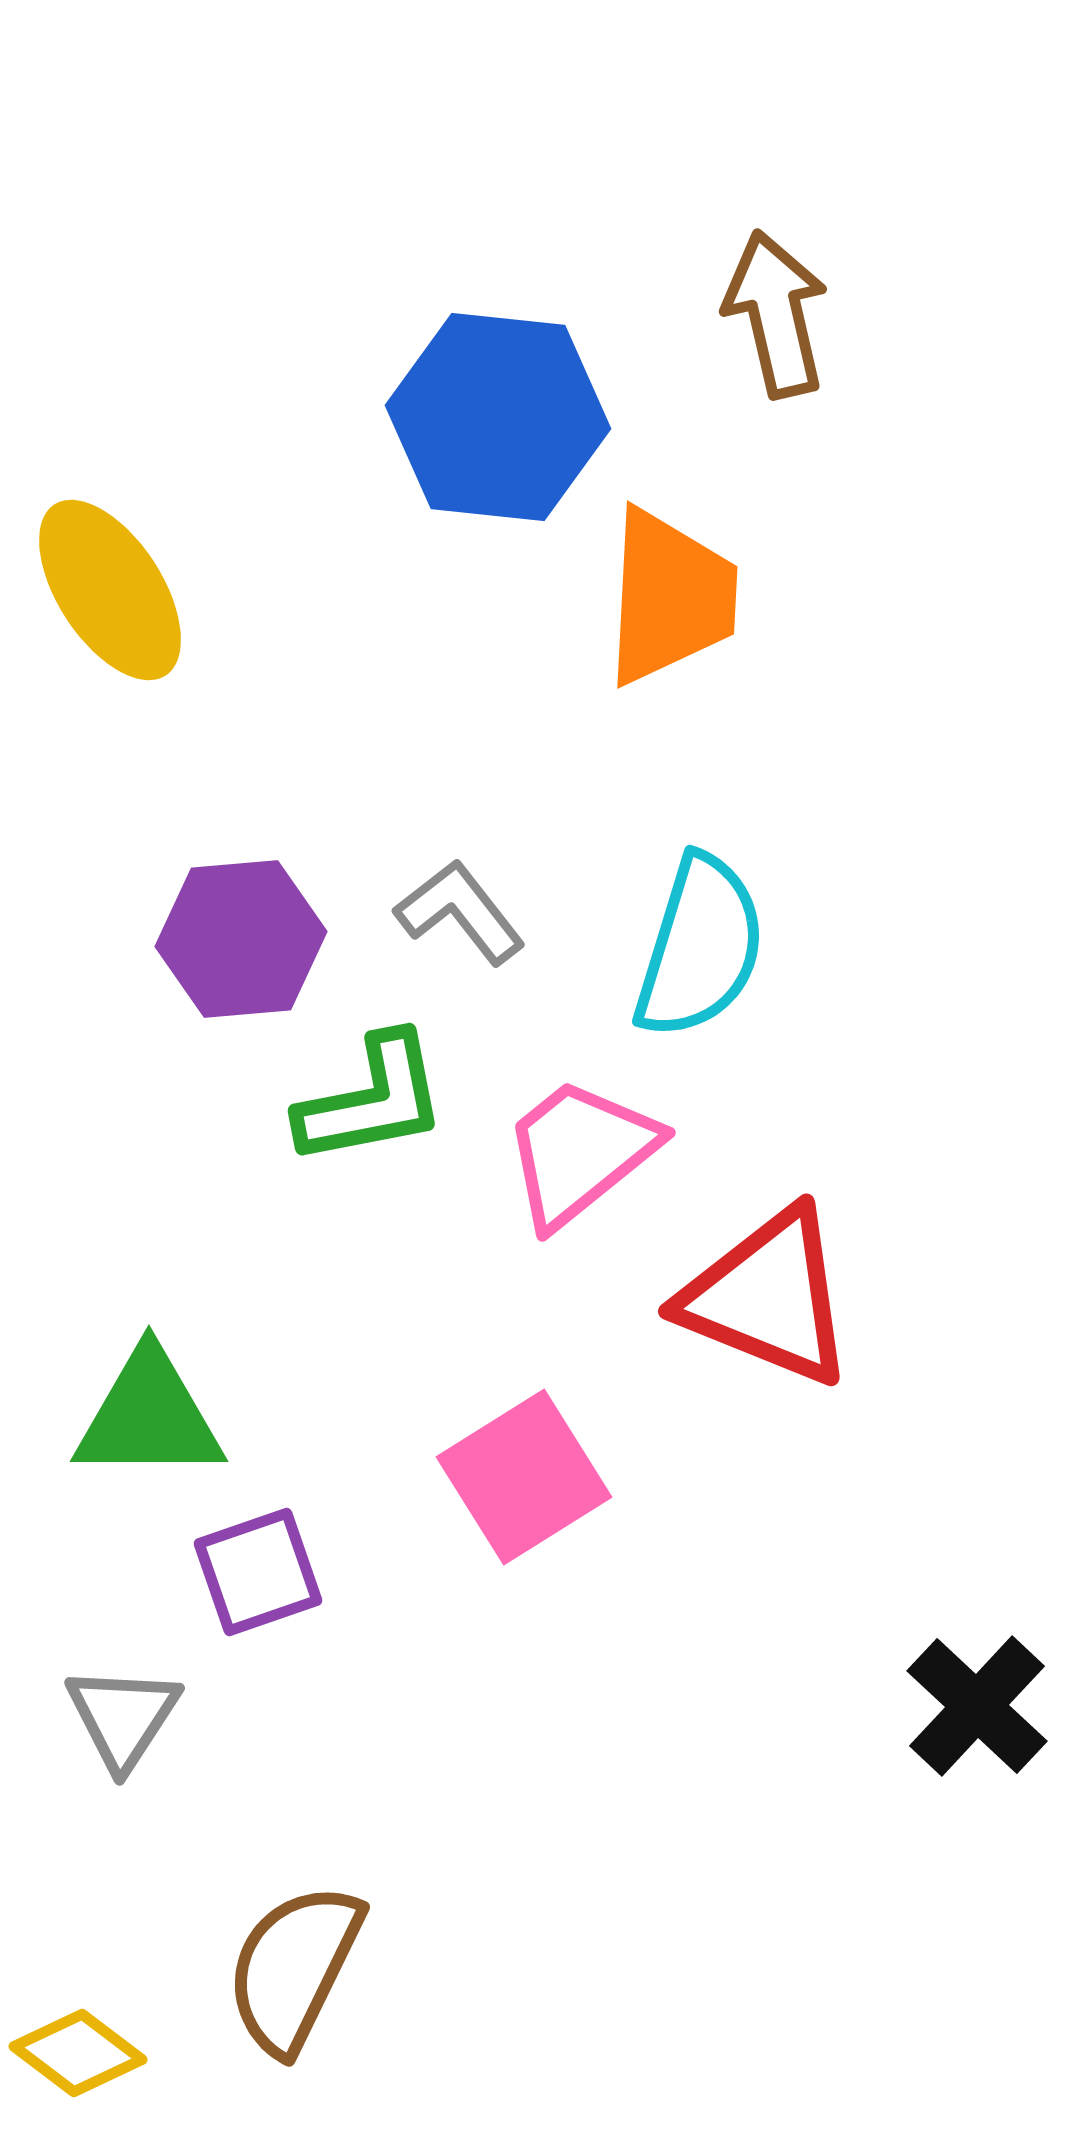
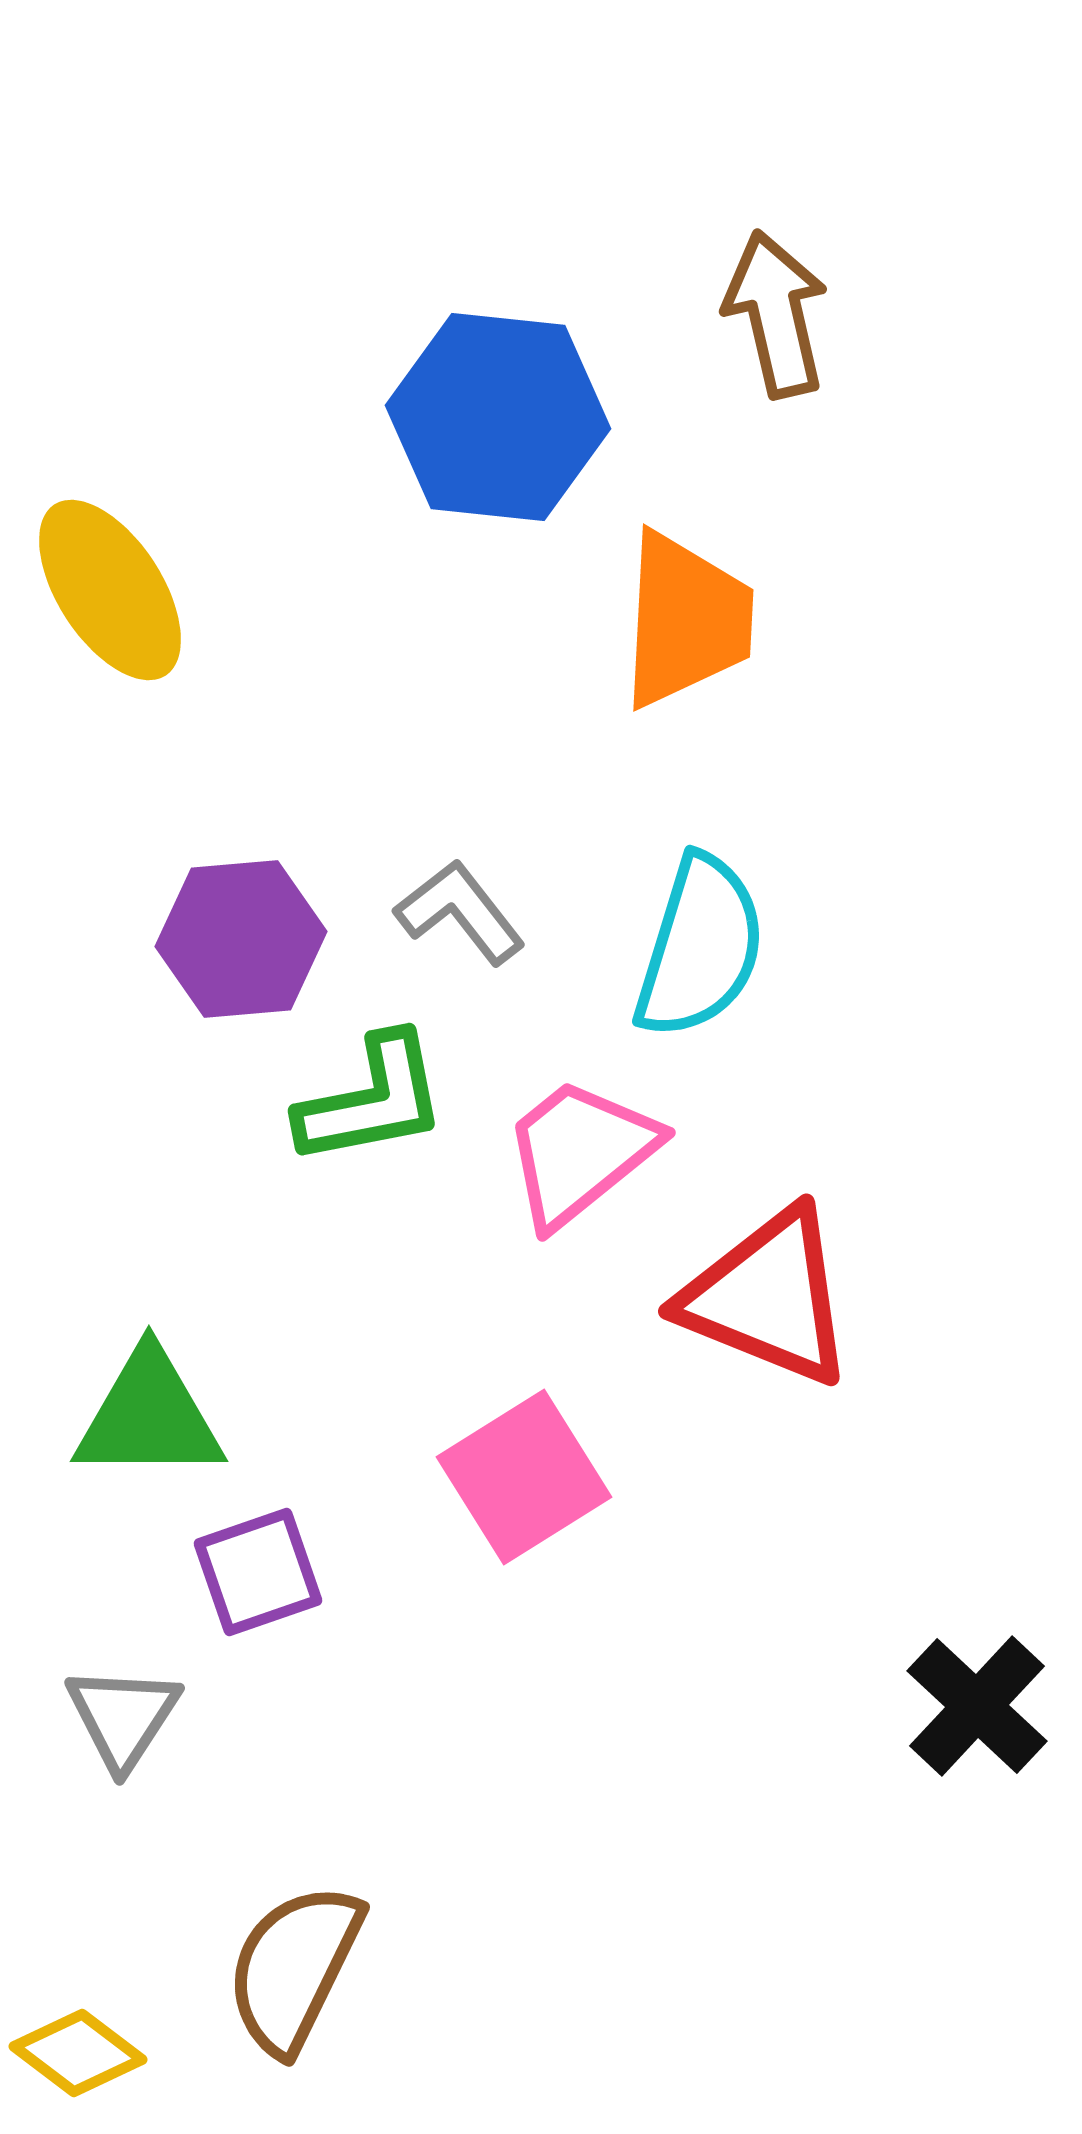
orange trapezoid: moved 16 px right, 23 px down
